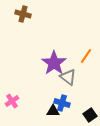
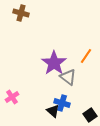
brown cross: moved 2 px left, 1 px up
pink cross: moved 4 px up
black triangle: rotated 40 degrees clockwise
